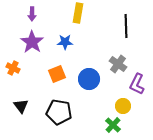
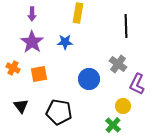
orange square: moved 18 px left; rotated 12 degrees clockwise
